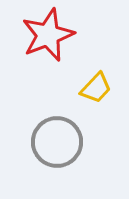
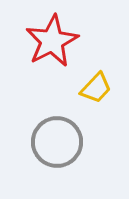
red star: moved 4 px right, 6 px down; rotated 6 degrees counterclockwise
